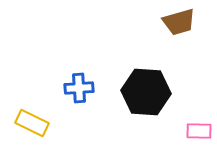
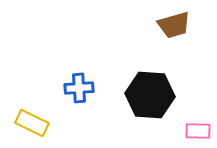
brown trapezoid: moved 5 px left, 3 px down
black hexagon: moved 4 px right, 3 px down
pink rectangle: moved 1 px left
